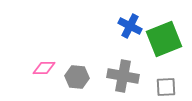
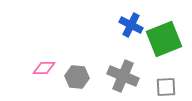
blue cross: moved 1 px right, 1 px up
gray cross: rotated 12 degrees clockwise
